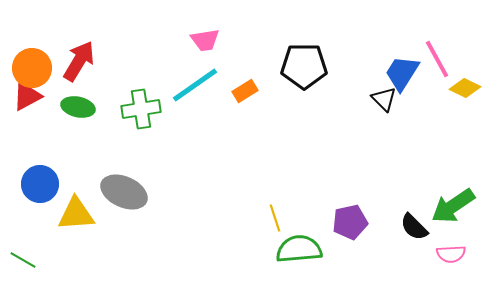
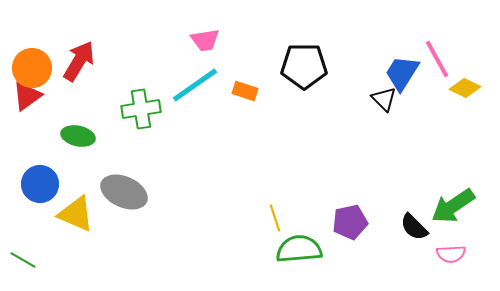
orange rectangle: rotated 50 degrees clockwise
red triangle: rotated 8 degrees counterclockwise
green ellipse: moved 29 px down
yellow triangle: rotated 27 degrees clockwise
